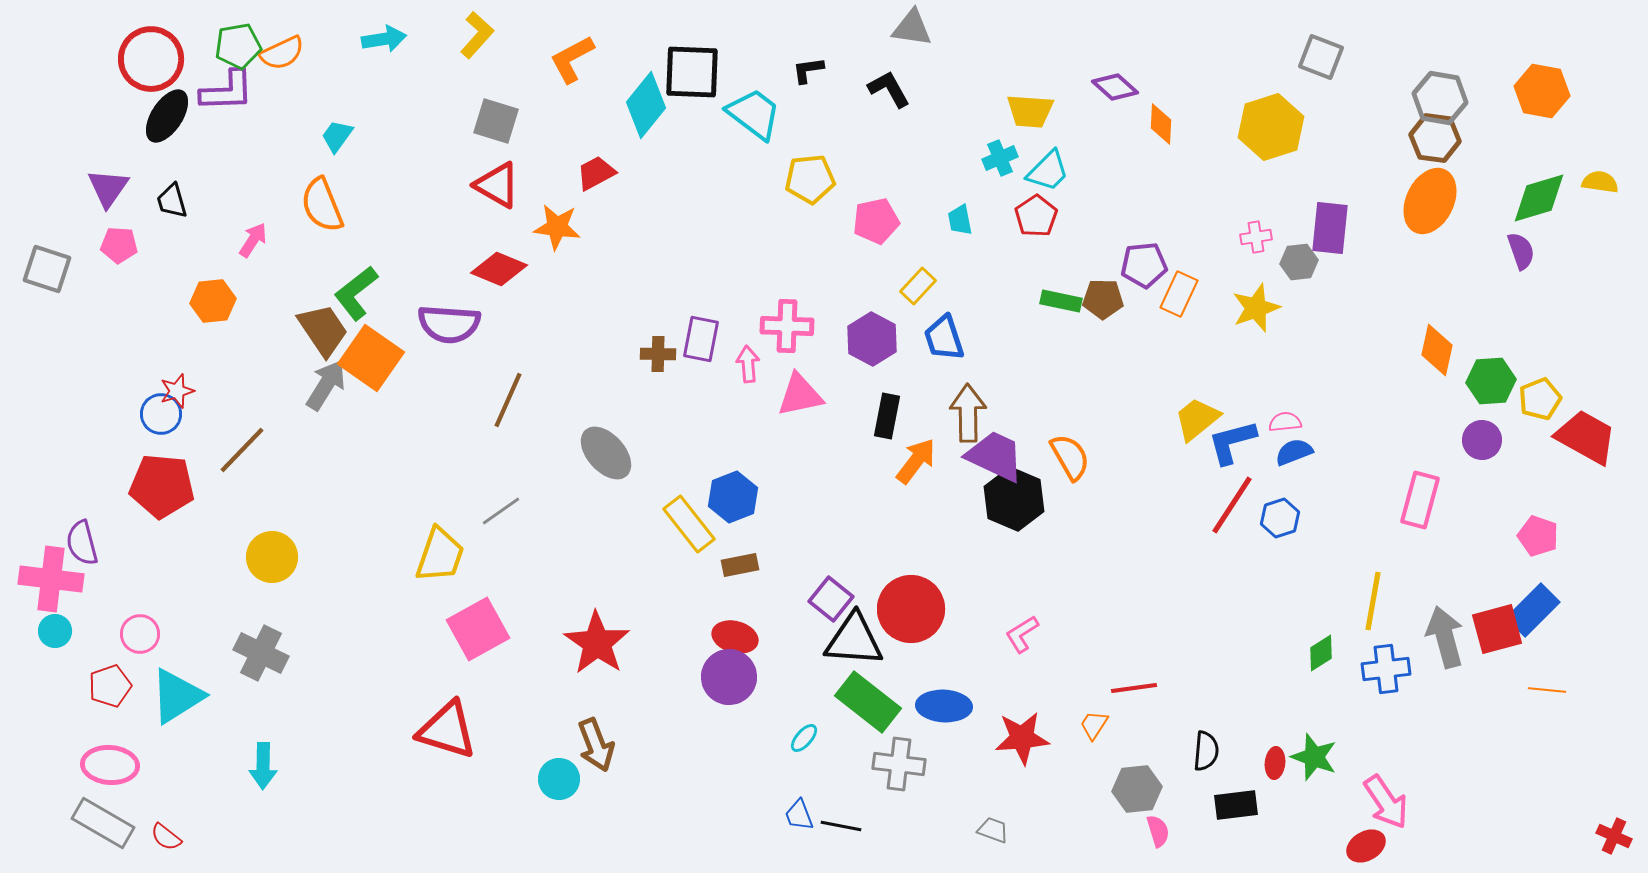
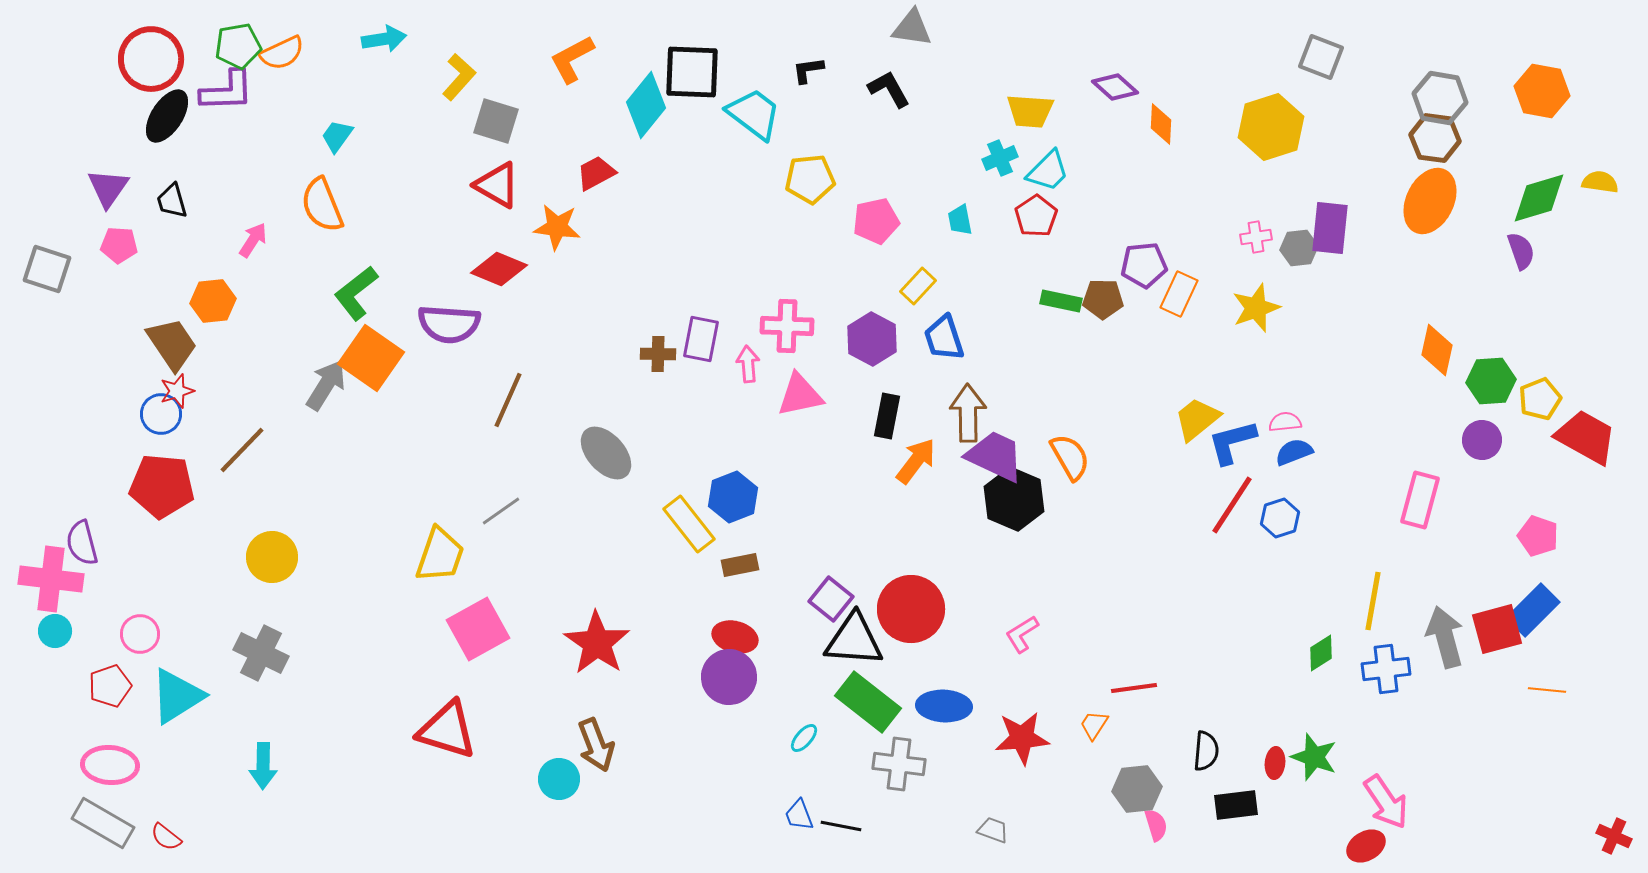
yellow L-shape at (477, 35): moved 18 px left, 42 px down
gray hexagon at (1299, 262): moved 14 px up
brown trapezoid at (323, 330): moved 151 px left, 14 px down
pink semicircle at (1158, 831): moved 2 px left, 6 px up
